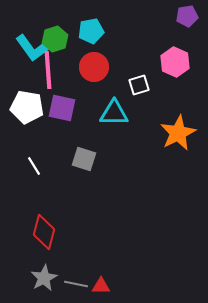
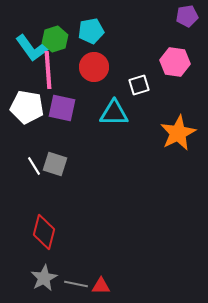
pink hexagon: rotated 16 degrees counterclockwise
gray square: moved 29 px left, 5 px down
